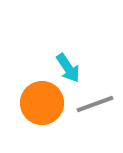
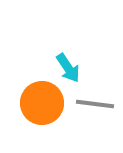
gray line: rotated 27 degrees clockwise
